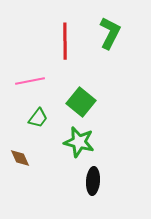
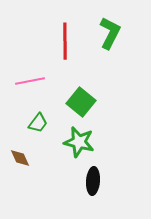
green trapezoid: moved 5 px down
